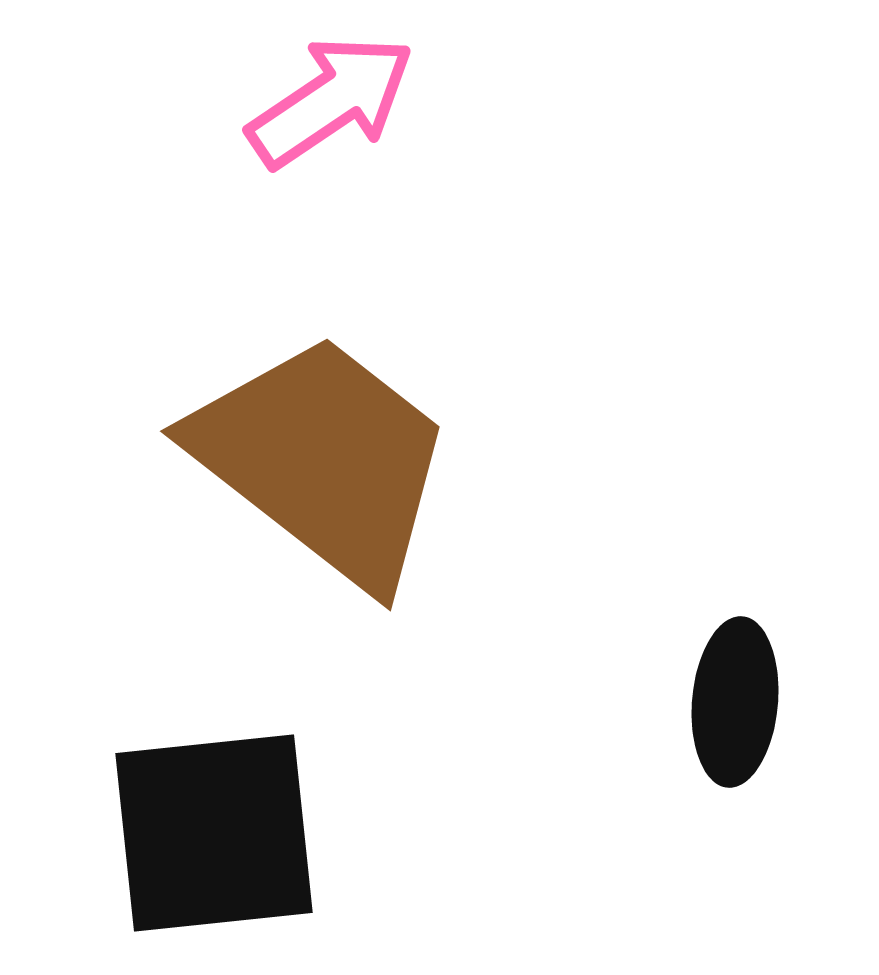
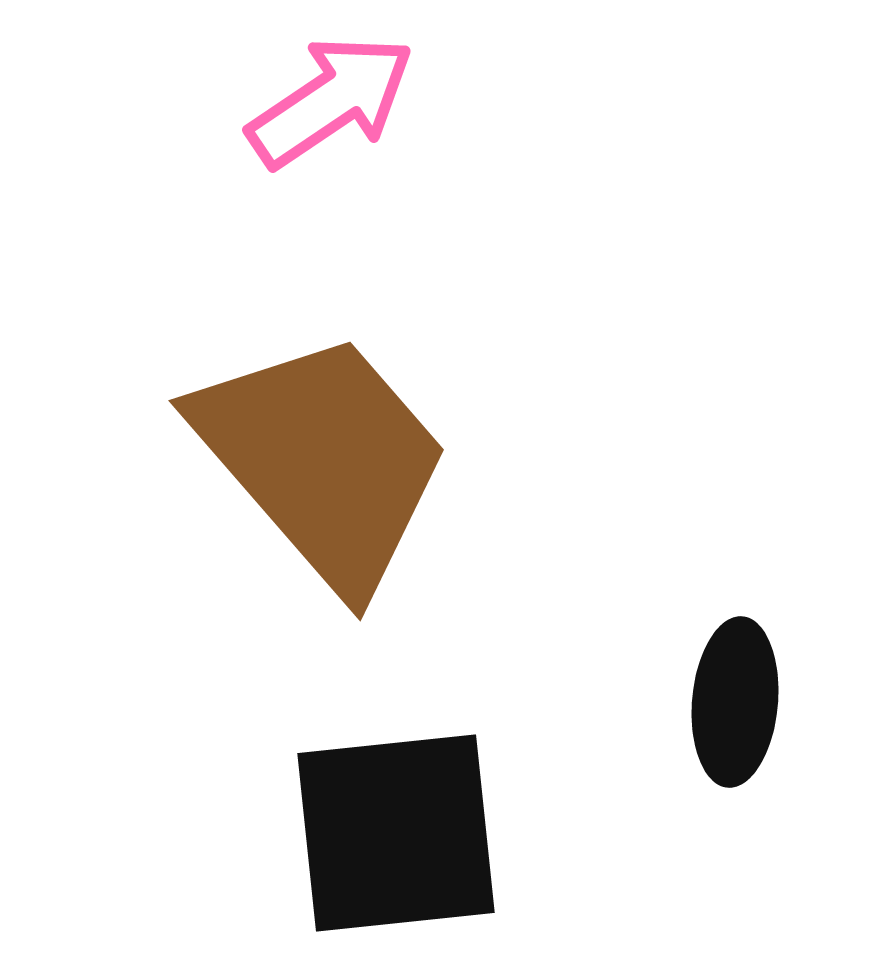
brown trapezoid: rotated 11 degrees clockwise
black square: moved 182 px right
